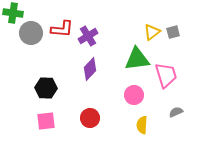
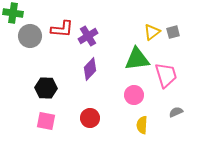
gray circle: moved 1 px left, 3 px down
pink square: rotated 18 degrees clockwise
